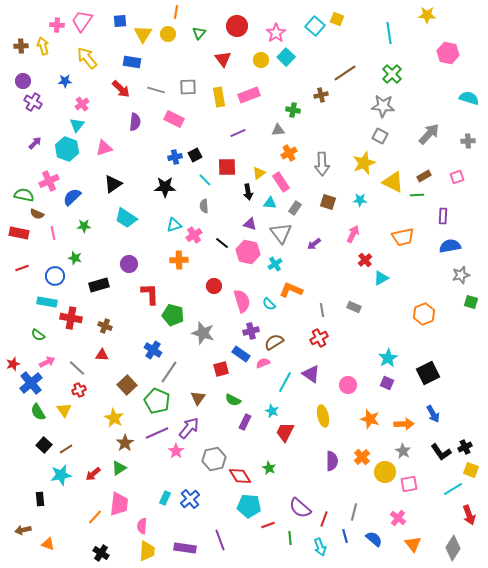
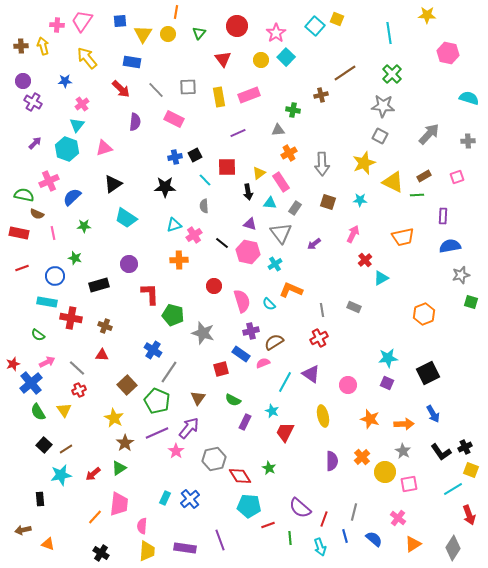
gray line at (156, 90): rotated 30 degrees clockwise
cyan star at (388, 358): rotated 24 degrees clockwise
orange triangle at (413, 544): rotated 36 degrees clockwise
